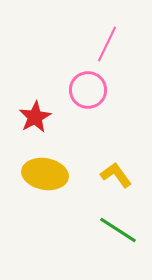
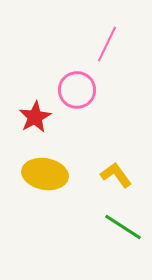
pink circle: moved 11 px left
green line: moved 5 px right, 3 px up
